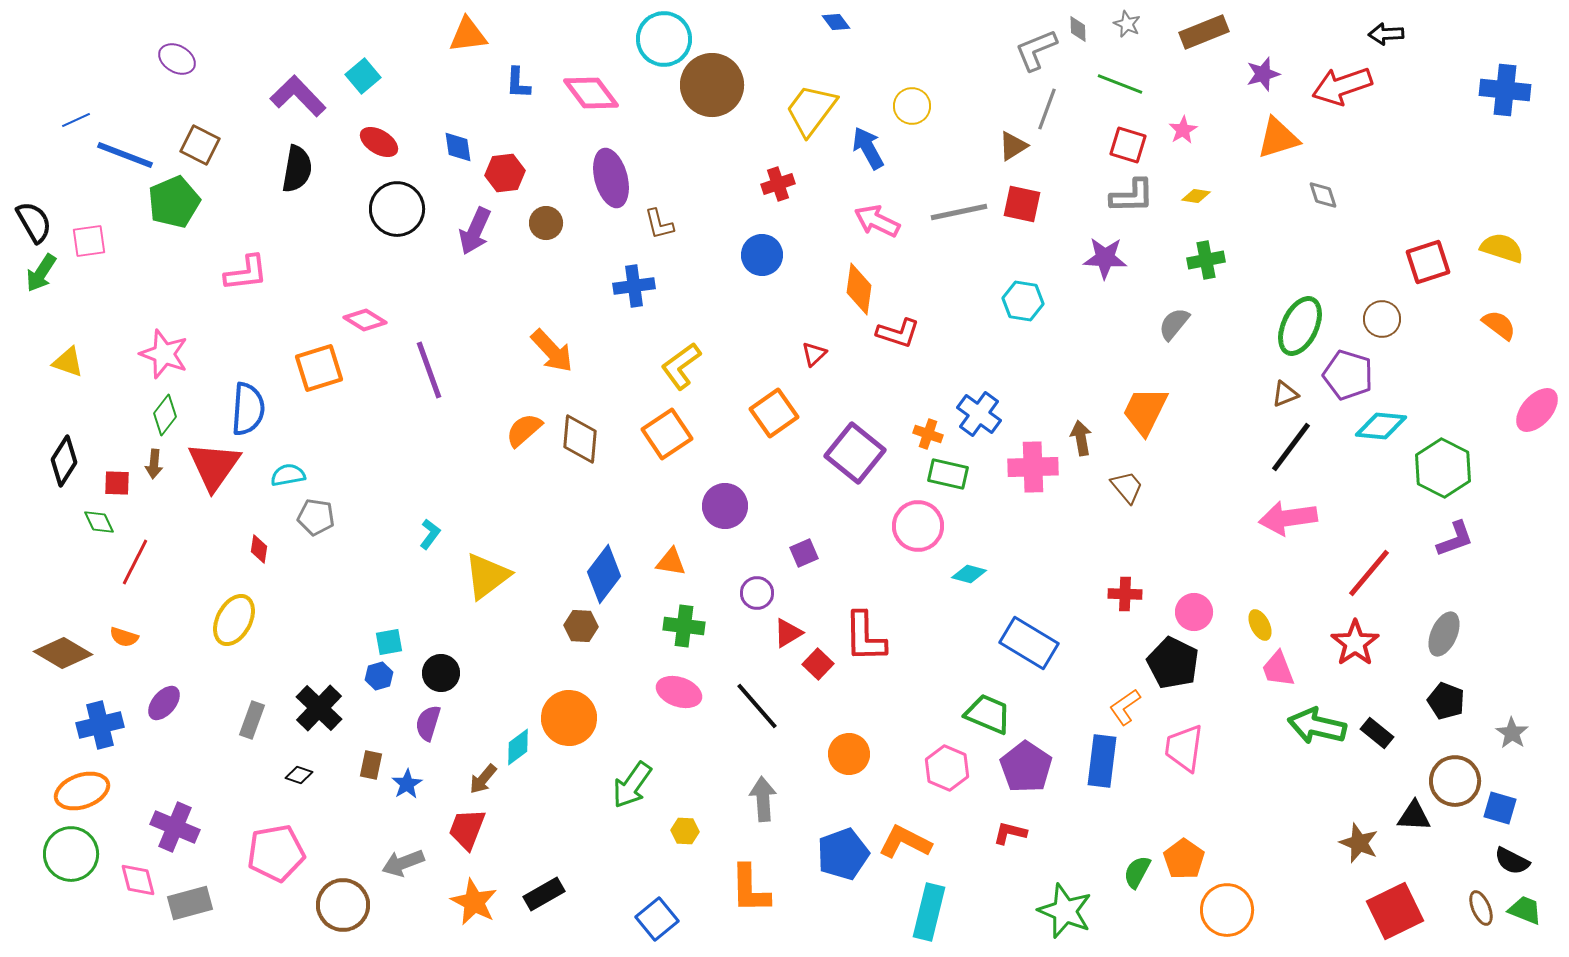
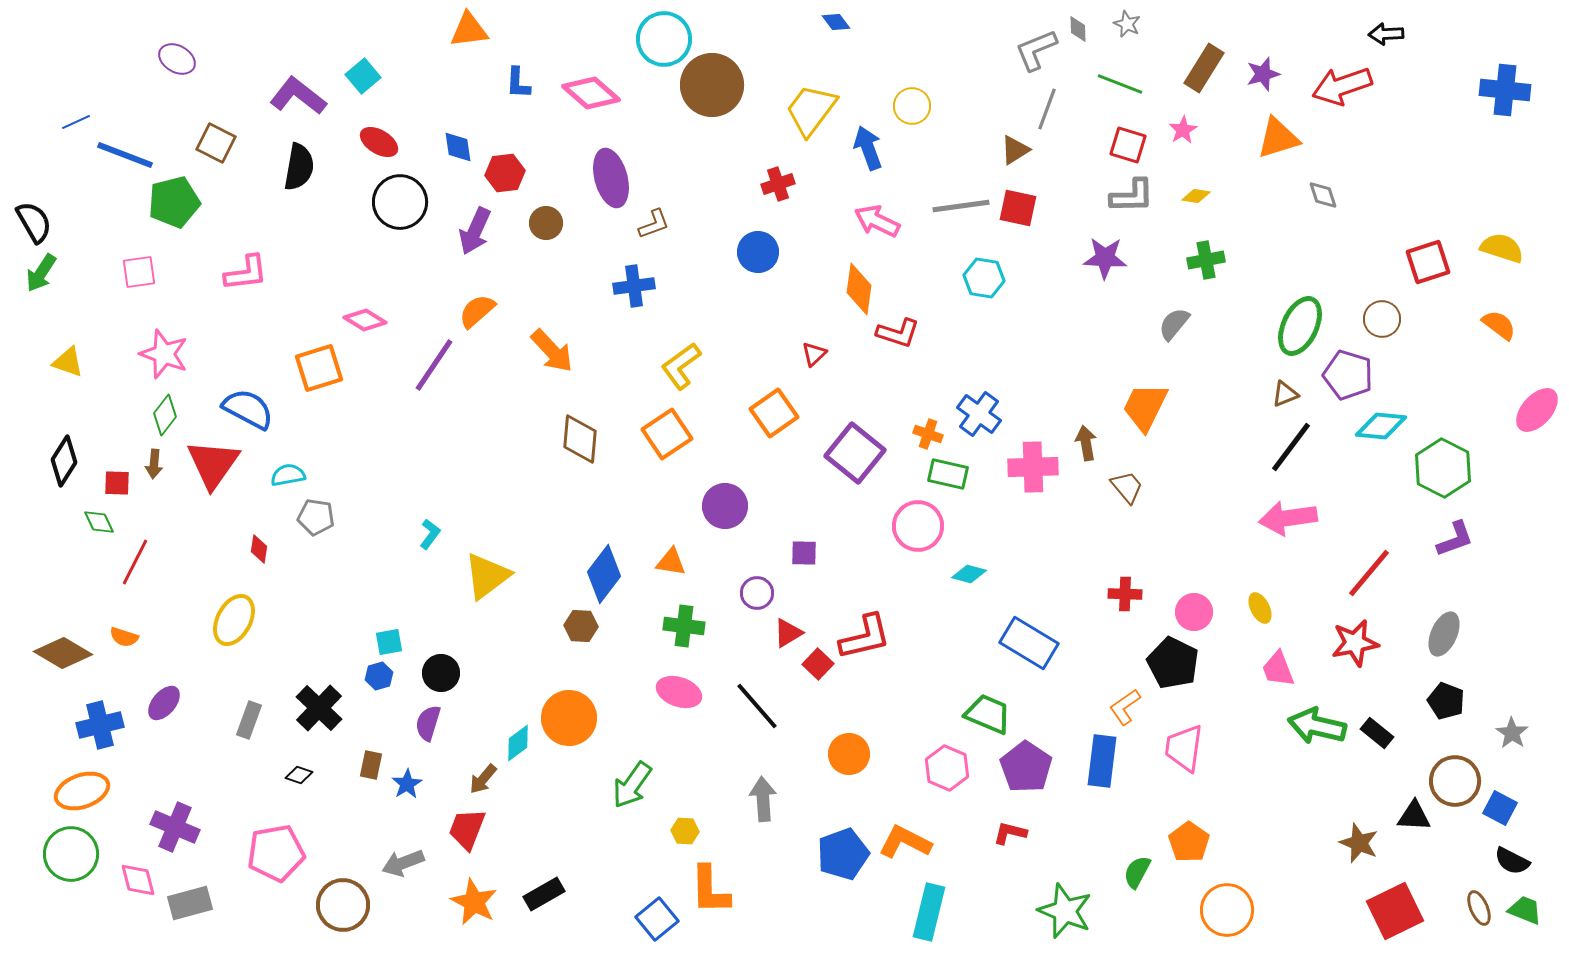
brown rectangle at (1204, 32): moved 36 px down; rotated 36 degrees counterclockwise
orange triangle at (468, 35): moved 1 px right, 5 px up
pink diamond at (591, 93): rotated 12 degrees counterclockwise
purple L-shape at (298, 96): rotated 8 degrees counterclockwise
blue line at (76, 120): moved 2 px down
brown square at (200, 145): moved 16 px right, 2 px up
brown triangle at (1013, 146): moved 2 px right, 4 px down
blue arrow at (868, 148): rotated 9 degrees clockwise
black semicircle at (297, 169): moved 2 px right, 2 px up
green pentagon at (174, 202): rotated 9 degrees clockwise
red square at (1022, 204): moved 4 px left, 4 px down
black circle at (397, 209): moved 3 px right, 7 px up
gray line at (959, 212): moved 2 px right, 6 px up; rotated 4 degrees clockwise
brown L-shape at (659, 224): moved 5 px left; rotated 96 degrees counterclockwise
pink square at (89, 241): moved 50 px right, 31 px down
blue circle at (762, 255): moved 4 px left, 3 px up
cyan hexagon at (1023, 301): moved 39 px left, 23 px up
purple line at (429, 370): moved 5 px right, 5 px up; rotated 54 degrees clockwise
blue semicircle at (248, 409): rotated 66 degrees counterclockwise
orange trapezoid at (1145, 411): moved 4 px up
orange semicircle at (524, 430): moved 47 px left, 119 px up
brown arrow at (1081, 438): moved 5 px right, 5 px down
red triangle at (214, 466): moved 1 px left, 2 px up
purple square at (804, 553): rotated 24 degrees clockwise
yellow ellipse at (1260, 625): moved 17 px up
red L-shape at (865, 637): rotated 102 degrees counterclockwise
red star at (1355, 643): rotated 24 degrees clockwise
gray rectangle at (252, 720): moved 3 px left
cyan diamond at (518, 747): moved 4 px up
blue square at (1500, 808): rotated 12 degrees clockwise
orange pentagon at (1184, 859): moved 5 px right, 17 px up
orange L-shape at (750, 889): moved 40 px left, 1 px down
brown ellipse at (1481, 908): moved 2 px left
